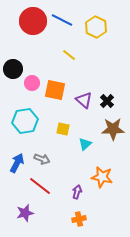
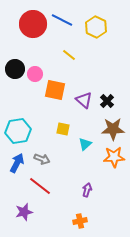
red circle: moved 3 px down
black circle: moved 2 px right
pink circle: moved 3 px right, 9 px up
cyan hexagon: moved 7 px left, 10 px down
orange star: moved 12 px right, 20 px up; rotated 15 degrees counterclockwise
purple arrow: moved 10 px right, 2 px up
purple star: moved 1 px left, 1 px up
orange cross: moved 1 px right, 2 px down
